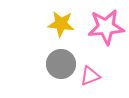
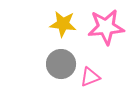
yellow star: moved 2 px right
pink triangle: moved 1 px down
